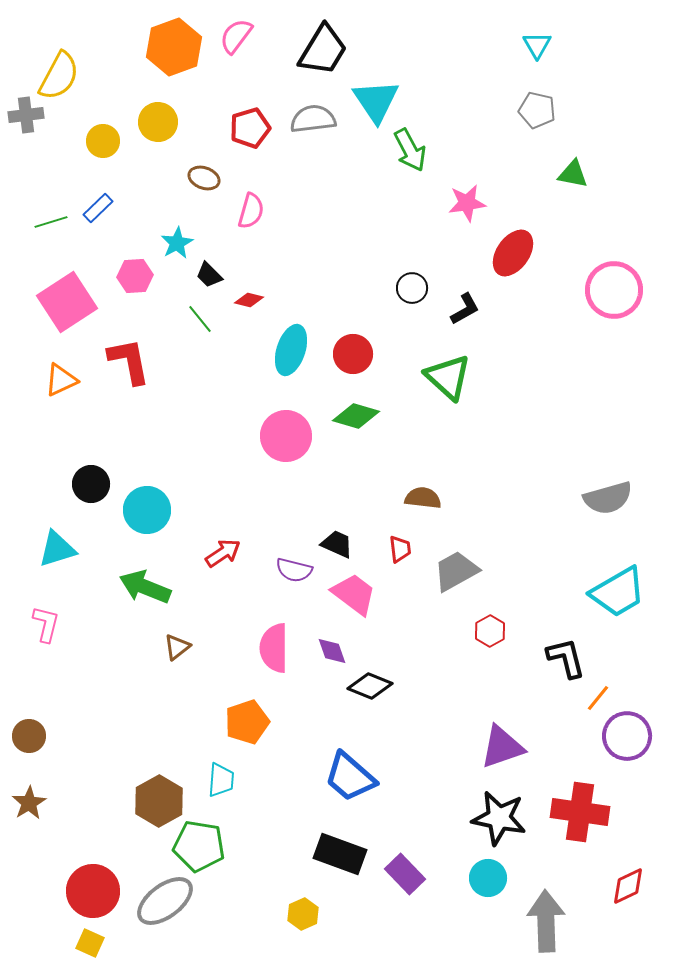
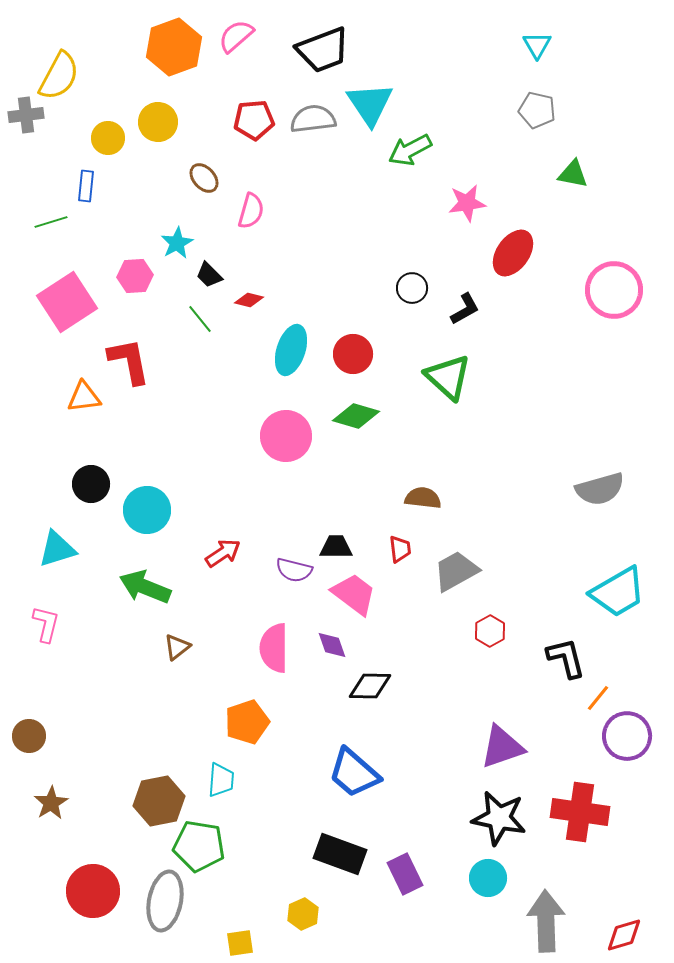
pink semicircle at (236, 36): rotated 12 degrees clockwise
black trapezoid at (323, 50): rotated 38 degrees clockwise
cyan triangle at (376, 101): moved 6 px left, 3 px down
red pentagon at (250, 128): moved 4 px right, 8 px up; rotated 12 degrees clockwise
yellow circle at (103, 141): moved 5 px right, 3 px up
green arrow at (410, 150): rotated 90 degrees clockwise
brown ellipse at (204, 178): rotated 28 degrees clockwise
blue rectangle at (98, 208): moved 12 px left, 22 px up; rotated 40 degrees counterclockwise
orange triangle at (61, 380): moved 23 px right, 17 px down; rotated 18 degrees clockwise
gray semicircle at (608, 498): moved 8 px left, 9 px up
black trapezoid at (337, 544): moved 1 px left, 3 px down; rotated 24 degrees counterclockwise
purple diamond at (332, 651): moved 6 px up
black diamond at (370, 686): rotated 21 degrees counterclockwise
blue trapezoid at (350, 777): moved 4 px right, 4 px up
brown hexagon at (159, 801): rotated 18 degrees clockwise
brown star at (29, 803): moved 22 px right
purple rectangle at (405, 874): rotated 18 degrees clockwise
red diamond at (628, 886): moved 4 px left, 49 px down; rotated 9 degrees clockwise
gray ellipse at (165, 901): rotated 42 degrees counterclockwise
yellow square at (90, 943): moved 150 px right; rotated 32 degrees counterclockwise
